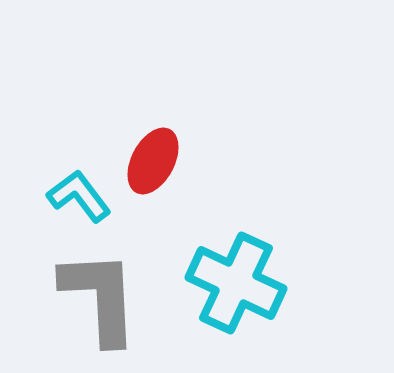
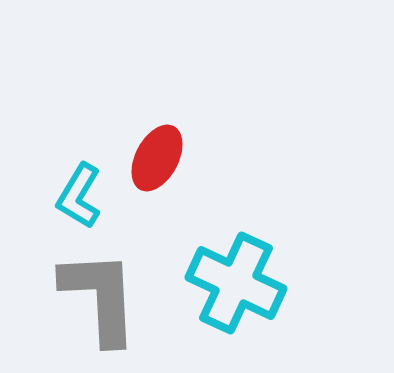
red ellipse: moved 4 px right, 3 px up
cyan L-shape: rotated 112 degrees counterclockwise
